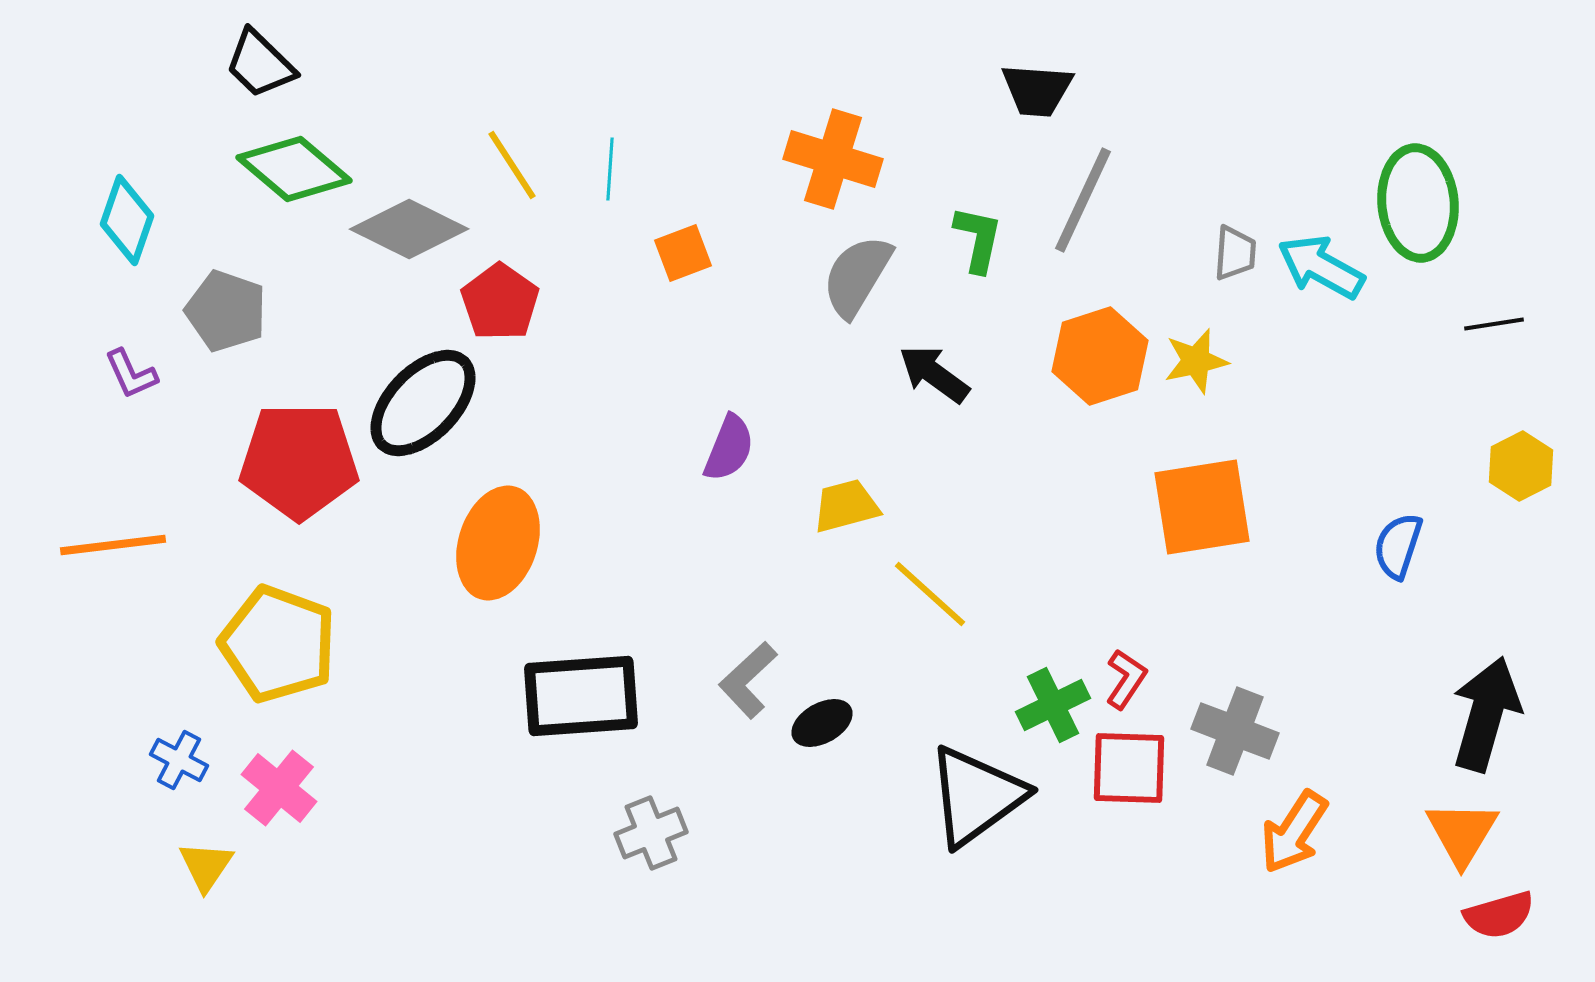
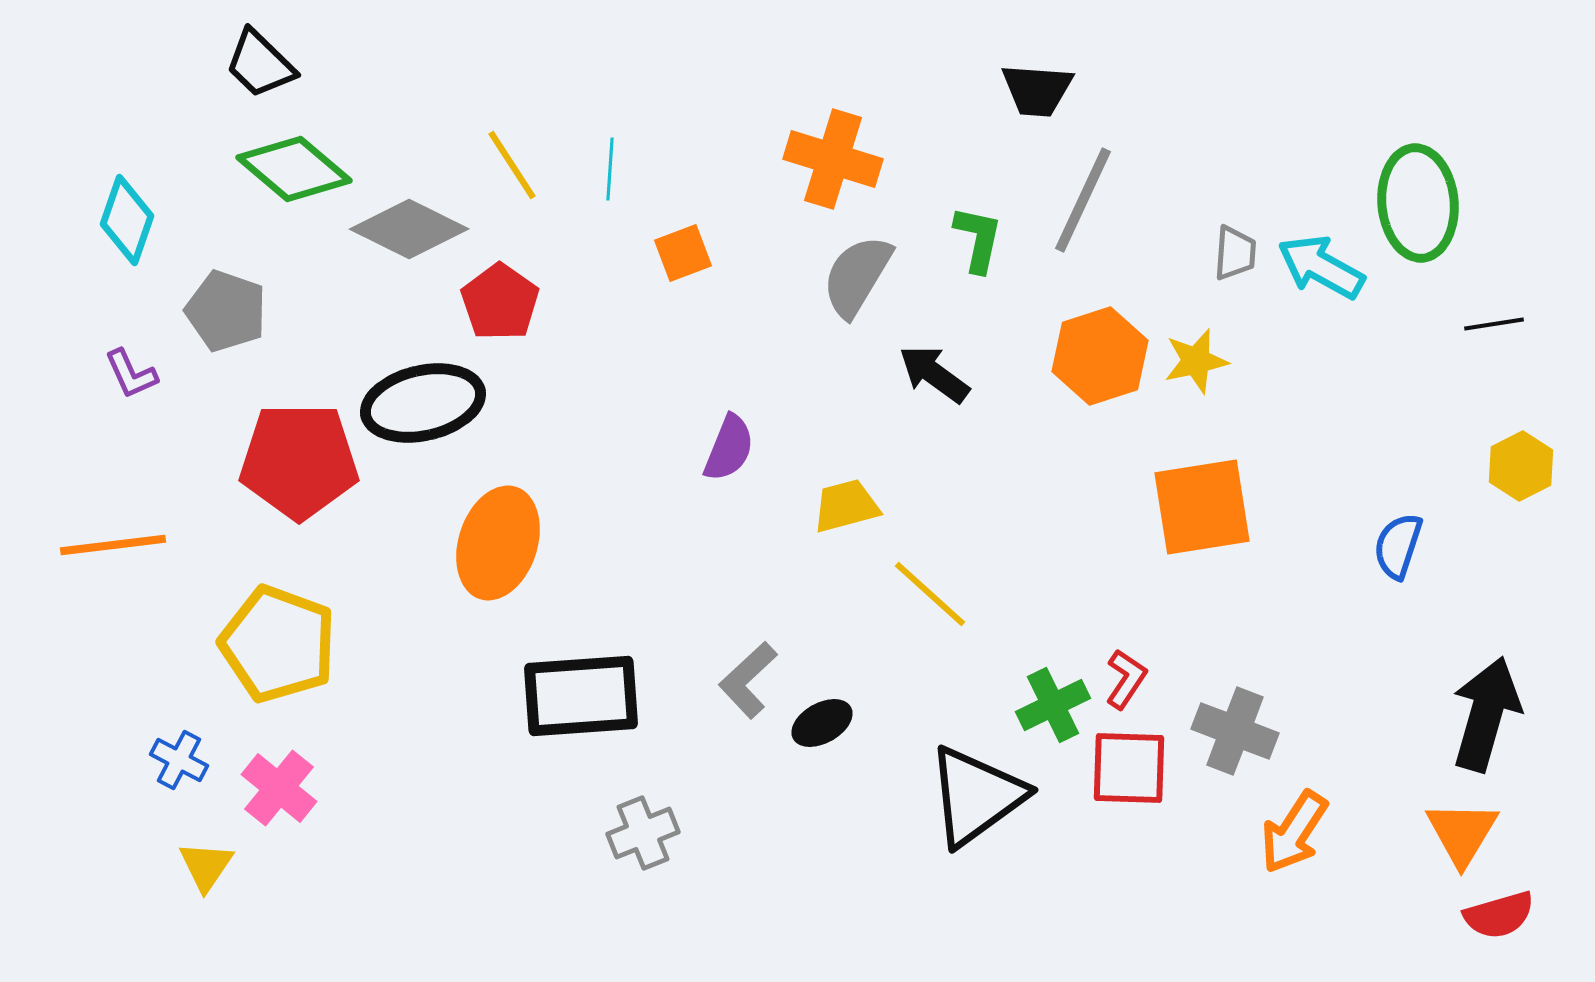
black ellipse at (423, 403): rotated 33 degrees clockwise
gray cross at (651, 833): moved 8 px left
